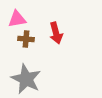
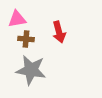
red arrow: moved 3 px right, 1 px up
gray star: moved 5 px right, 9 px up; rotated 16 degrees counterclockwise
